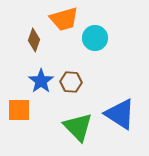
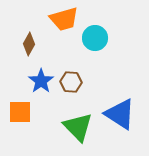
brown diamond: moved 5 px left, 4 px down; rotated 10 degrees clockwise
orange square: moved 1 px right, 2 px down
